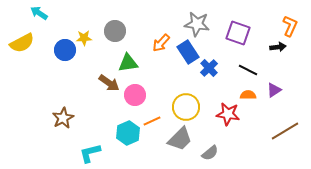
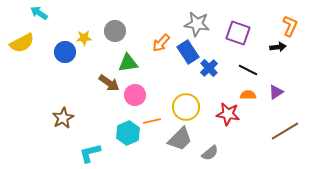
blue circle: moved 2 px down
purple triangle: moved 2 px right, 2 px down
orange line: rotated 12 degrees clockwise
